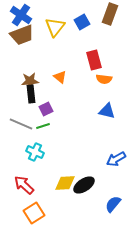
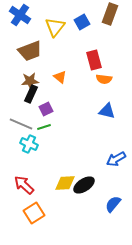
blue cross: moved 1 px left
brown trapezoid: moved 8 px right, 16 px down
black rectangle: rotated 30 degrees clockwise
green line: moved 1 px right, 1 px down
cyan cross: moved 6 px left, 8 px up
